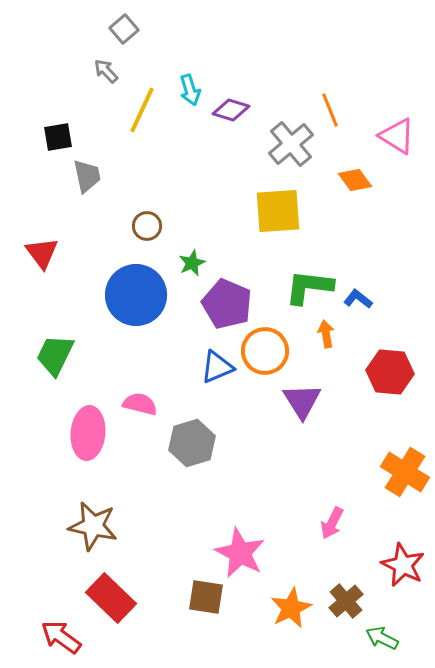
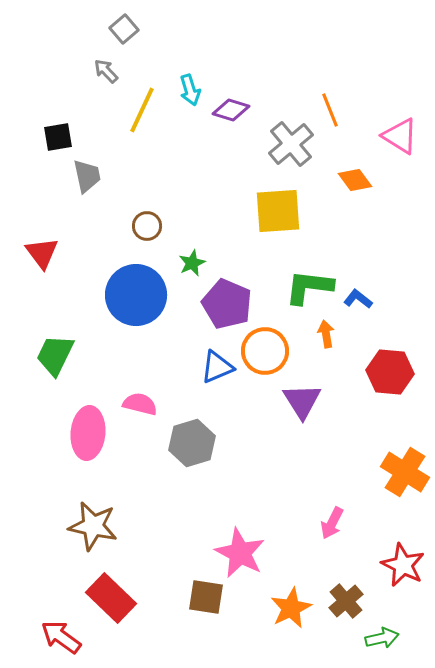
pink triangle: moved 3 px right
green arrow: rotated 140 degrees clockwise
